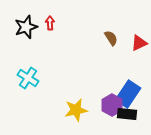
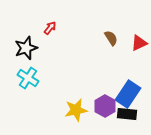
red arrow: moved 5 px down; rotated 40 degrees clockwise
black star: moved 21 px down
purple hexagon: moved 7 px left, 1 px down
